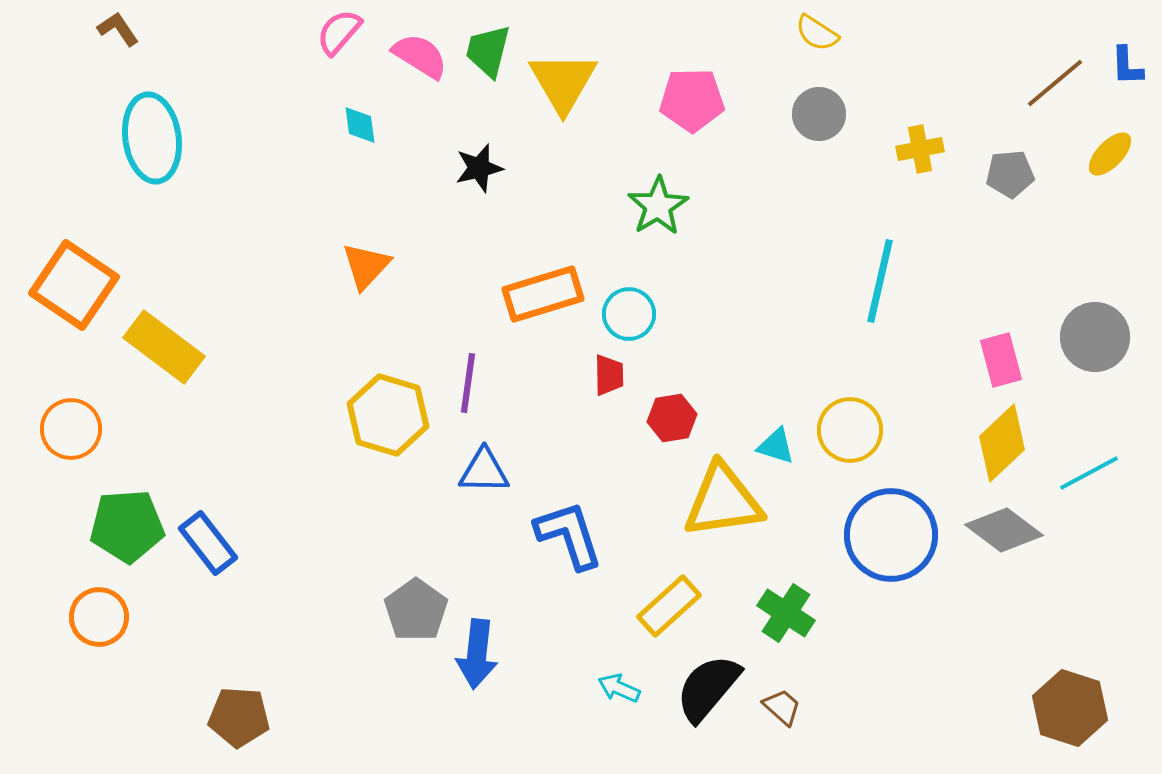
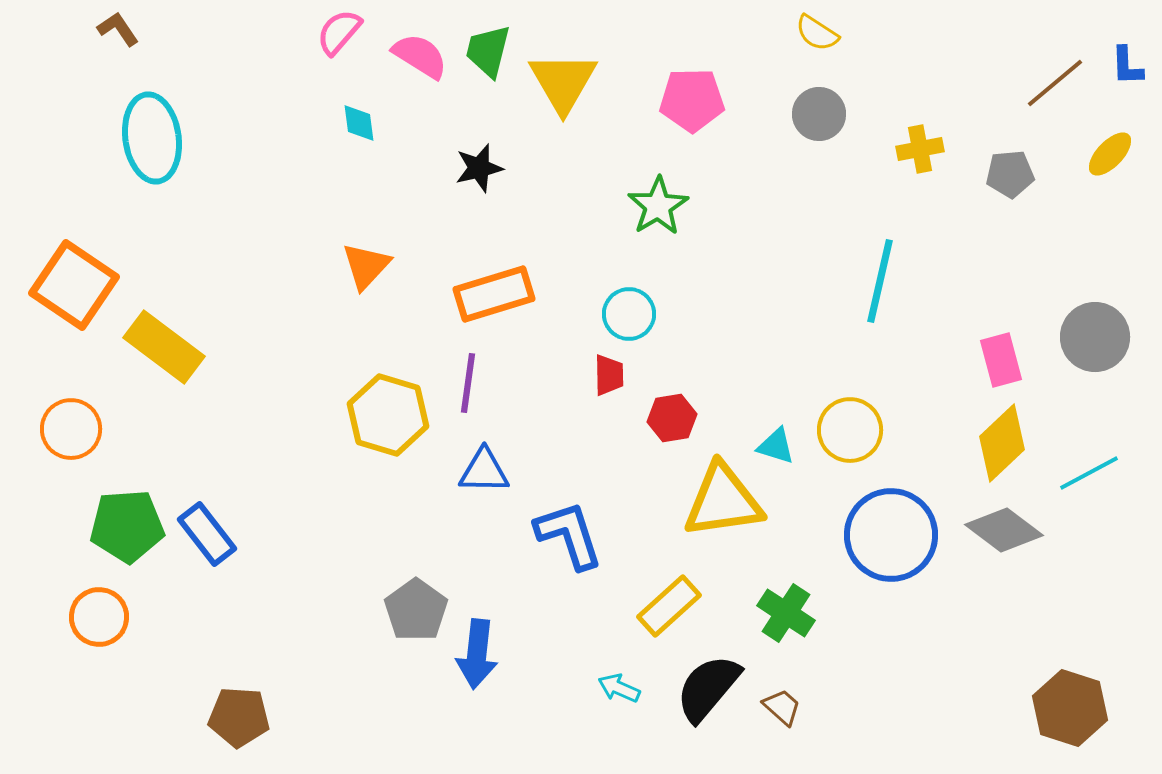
cyan diamond at (360, 125): moved 1 px left, 2 px up
orange rectangle at (543, 294): moved 49 px left
blue rectangle at (208, 543): moved 1 px left, 9 px up
